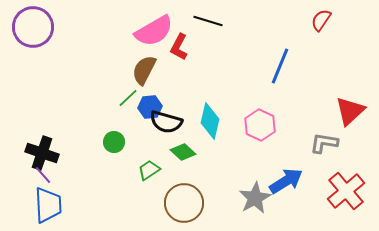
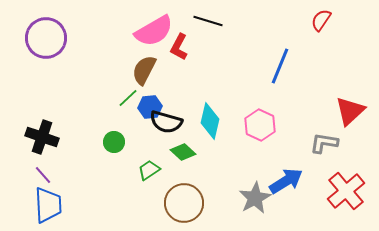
purple circle: moved 13 px right, 11 px down
black cross: moved 16 px up
